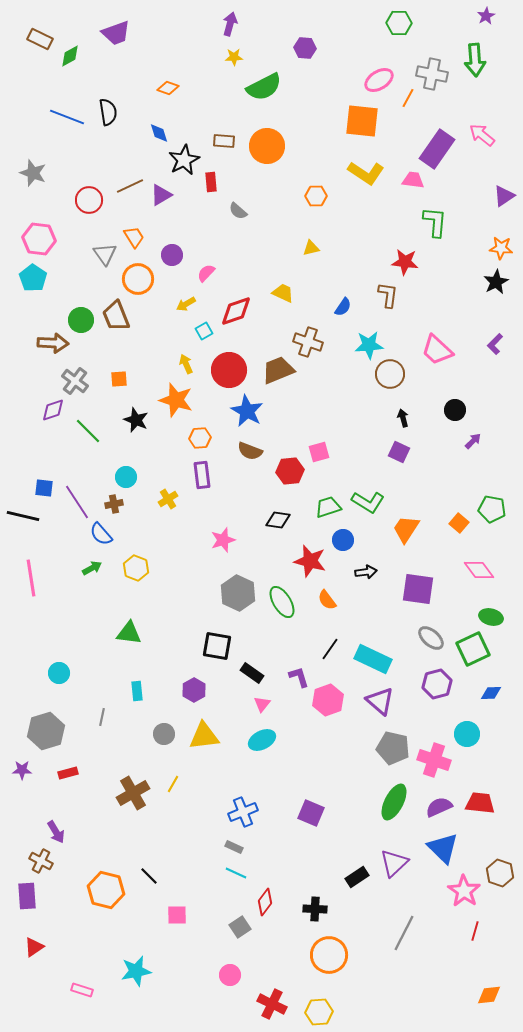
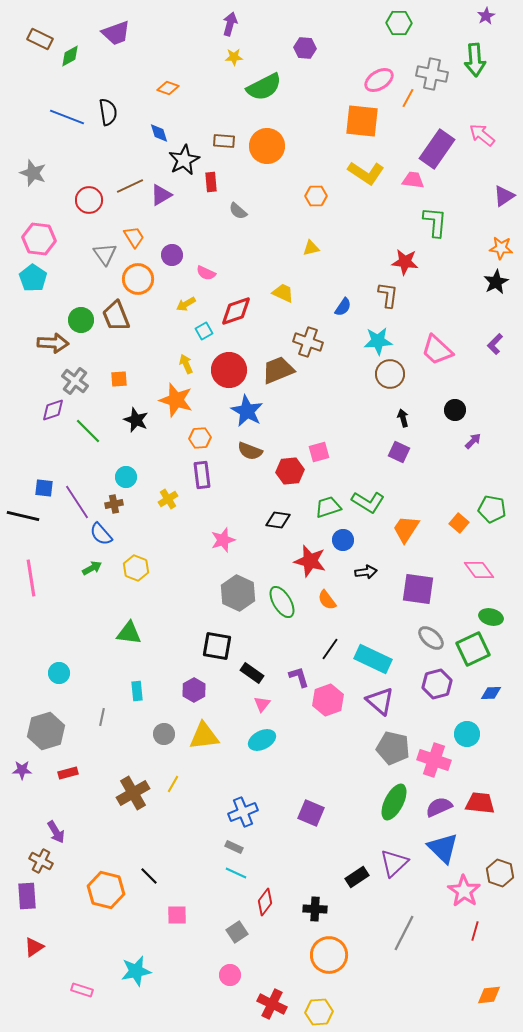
pink semicircle at (206, 273): rotated 108 degrees counterclockwise
cyan star at (369, 345): moved 9 px right, 4 px up
gray square at (240, 927): moved 3 px left, 5 px down
